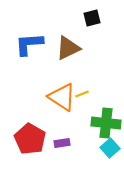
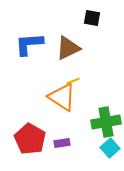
black square: rotated 24 degrees clockwise
yellow line: moved 9 px left, 13 px up
green cross: moved 1 px up; rotated 16 degrees counterclockwise
